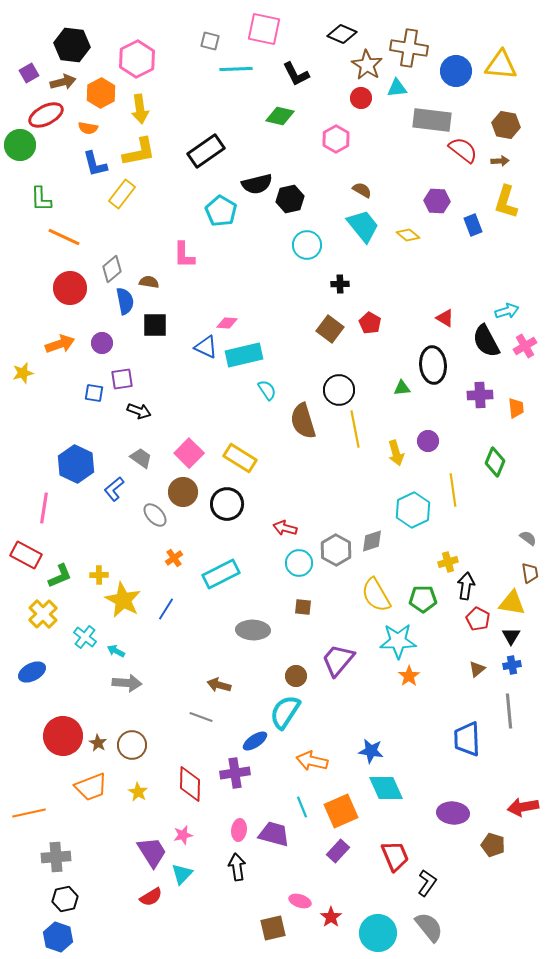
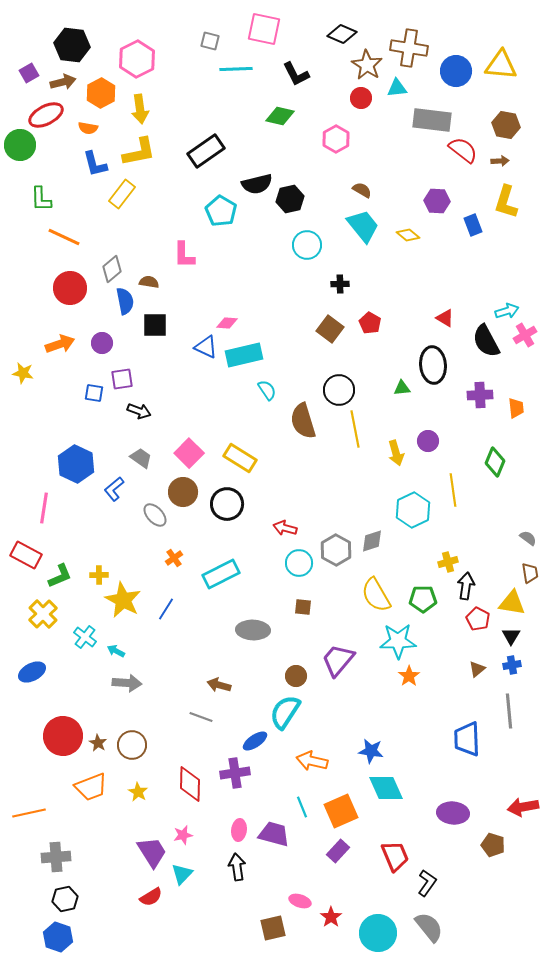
pink cross at (525, 346): moved 11 px up
yellow star at (23, 373): rotated 25 degrees clockwise
